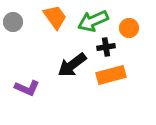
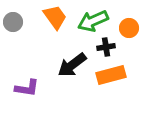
purple L-shape: rotated 15 degrees counterclockwise
